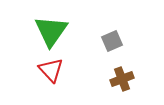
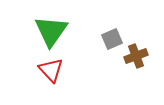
gray square: moved 2 px up
brown cross: moved 14 px right, 23 px up
